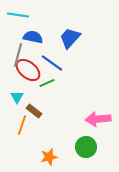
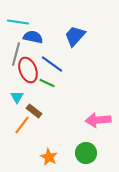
cyan line: moved 7 px down
blue trapezoid: moved 5 px right, 2 px up
gray line: moved 2 px left, 1 px up
blue line: moved 1 px down
red ellipse: rotated 30 degrees clockwise
green line: rotated 49 degrees clockwise
pink arrow: moved 1 px down
orange line: rotated 18 degrees clockwise
green circle: moved 6 px down
orange star: rotated 30 degrees counterclockwise
